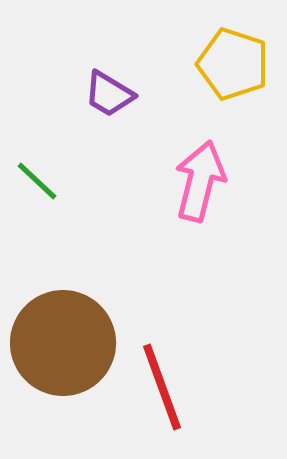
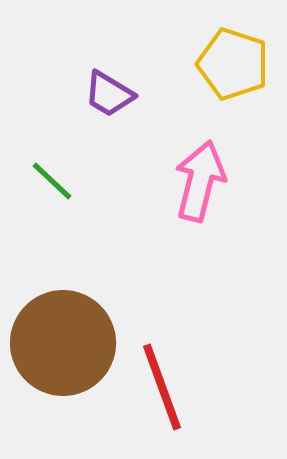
green line: moved 15 px right
